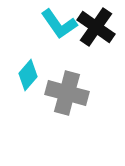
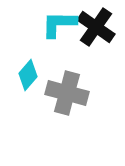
cyan L-shape: rotated 126 degrees clockwise
